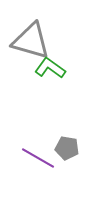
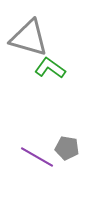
gray triangle: moved 2 px left, 3 px up
purple line: moved 1 px left, 1 px up
